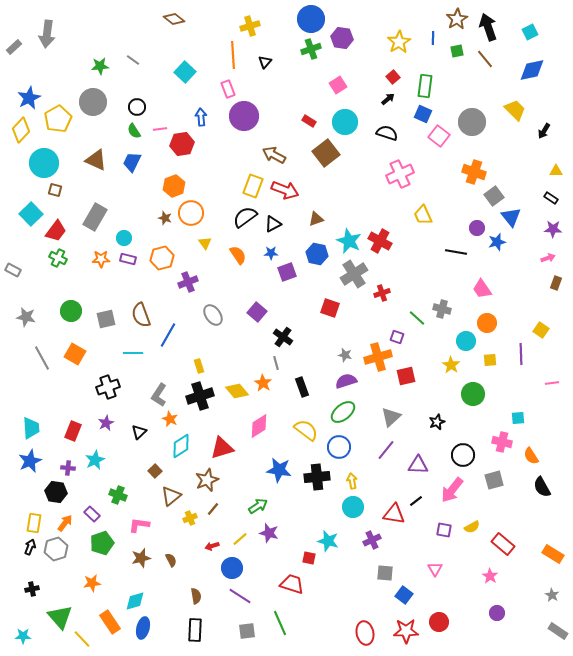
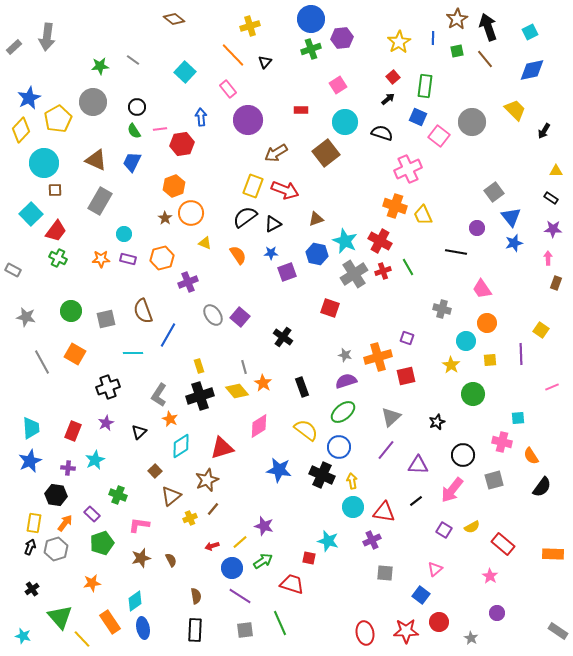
gray arrow at (47, 34): moved 3 px down
purple hexagon at (342, 38): rotated 15 degrees counterclockwise
orange line at (233, 55): rotated 40 degrees counterclockwise
pink rectangle at (228, 89): rotated 18 degrees counterclockwise
blue square at (423, 114): moved 5 px left, 3 px down
purple circle at (244, 116): moved 4 px right, 4 px down
red rectangle at (309, 121): moved 8 px left, 11 px up; rotated 32 degrees counterclockwise
black semicircle at (387, 133): moved 5 px left
brown arrow at (274, 155): moved 2 px right, 2 px up; rotated 60 degrees counterclockwise
orange cross at (474, 172): moved 79 px left, 34 px down
pink cross at (400, 174): moved 8 px right, 5 px up
brown square at (55, 190): rotated 16 degrees counterclockwise
gray square at (494, 196): moved 4 px up
gray rectangle at (95, 217): moved 5 px right, 16 px up
brown star at (165, 218): rotated 16 degrees clockwise
cyan circle at (124, 238): moved 4 px up
cyan star at (349, 241): moved 4 px left
blue star at (497, 242): moved 17 px right, 1 px down
yellow triangle at (205, 243): rotated 32 degrees counterclockwise
pink arrow at (548, 258): rotated 72 degrees counterclockwise
red cross at (382, 293): moved 1 px right, 22 px up
purple square at (257, 312): moved 17 px left, 5 px down
brown semicircle at (141, 315): moved 2 px right, 4 px up
green line at (417, 318): moved 9 px left, 51 px up; rotated 18 degrees clockwise
purple square at (397, 337): moved 10 px right, 1 px down
gray line at (42, 358): moved 4 px down
gray line at (276, 363): moved 32 px left, 4 px down
pink line at (552, 383): moved 4 px down; rotated 16 degrees counterclockwise
black cross at (317, 477): moved 5 px right, 2 px up; rotated 30 degrees clockwise
black semicircle at (542, 487): rotated 115 degrees counterclockwise
black hexagon at (56, 492): moved 3 px down
green arrow at (258, 506): moved 5 px right, 55 px down
red triangle at (394, 514): moved 10 px left, 2 px up
purple square at (444, 530): rotated 21 degrees clockwise
purple star at (269, 533): moved 5 px left, 7 px up
yellow line at (240, 539): moved 3 px down
orange rectangle at (553, 554): rotated 30 degrees counterclockwise
pink triangle at (435, 569): rotated 21 degrees clockwise
black cross at (32, 589): rotated 24 degrees counterclockwise
blue square at (404, 595): moved 17 px right
gray star at (552, 595): moved 81 px left, 43 px down
cyan diamond at (135, 601): rotated 20 degrees counterclockwise
blue ellipse at (143, 628): rotated 25 degrees counterclockwise
gray square at (247, 631): moved 2 px left, 1 px up
cyan star at (23, 636): rotated 14 degrees clockwise
